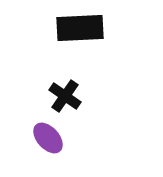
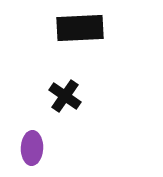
purple ellipse: moved 16 px left, 10 px down; rotated 44 degrees clockwise
